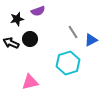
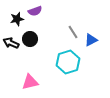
purple semicircle: moved 3 px left
cyan hexagon: moved 1 px up
